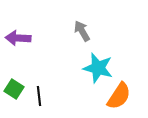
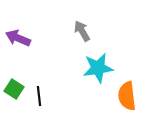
purple arrow: rotated 20 degrees clockwise
cyan star: rotated 24 degrees counterclockwise
orange semicircle: moved 8 px right; rotated 140 degrees clockwise
